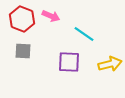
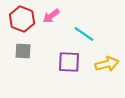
pink arrow: rotated 120 degrees clockwise
yellow arrow: moved 3 px left
